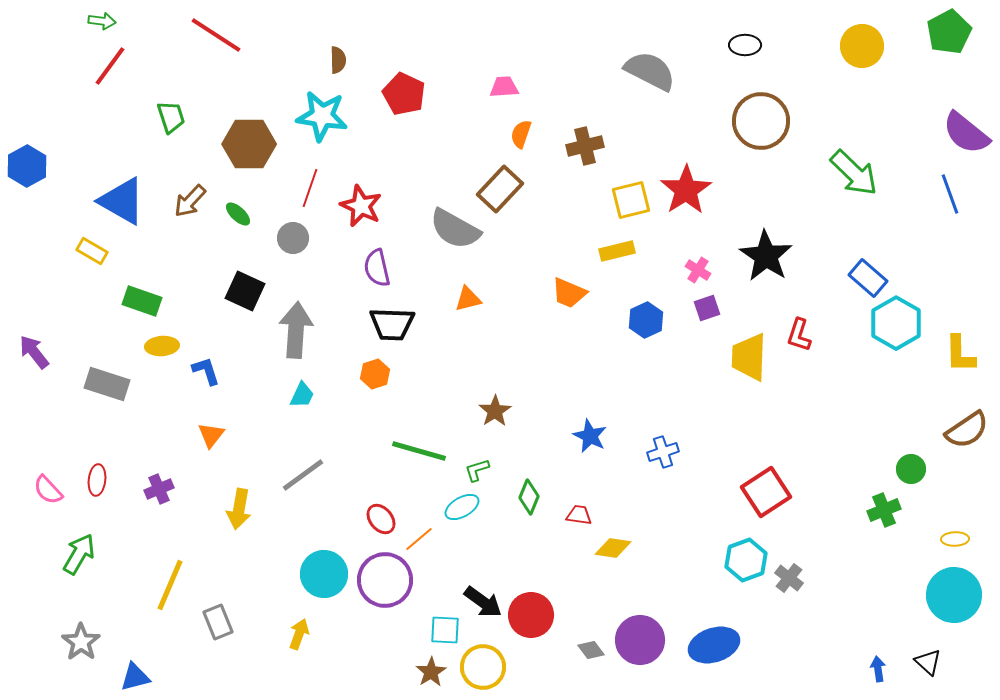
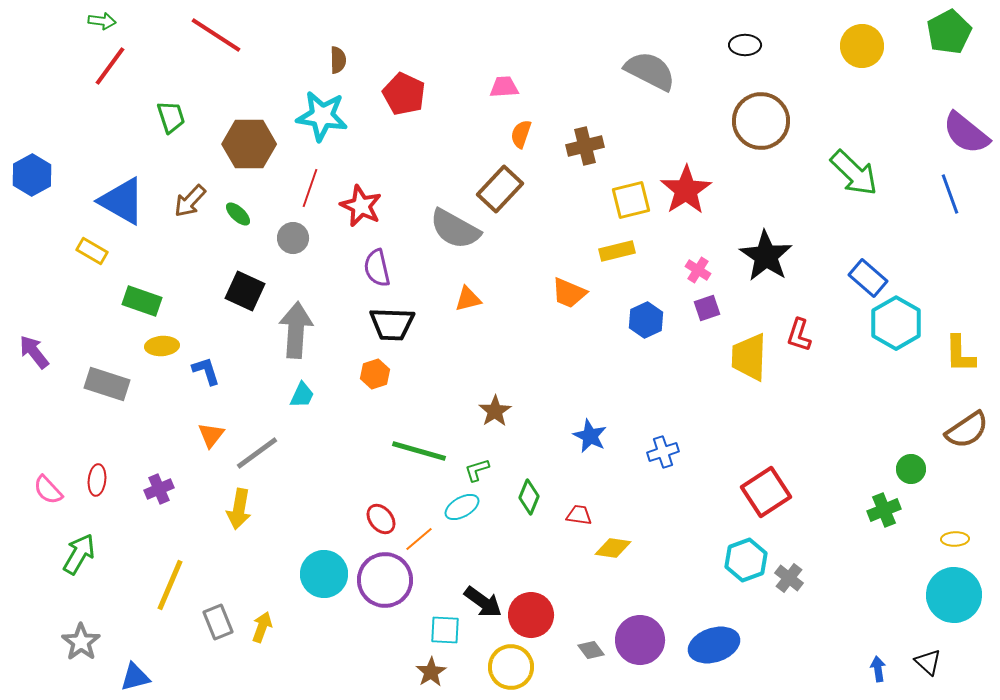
blue hexagon at (27, 166): moved 5 px right, 9 px down
gray line at (303, 475): moved 46 px left, 22 px up
yellow arrow at (299, 634): moved 37 px left, 7 px up
yellow circle at (483, 667): moved 28 px right
